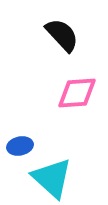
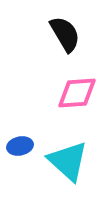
black semicircle: moved 3 px right, 1 px up; rotated 12 degrees clockwise
cyan triangle: moved 16 px right, 17 px up
